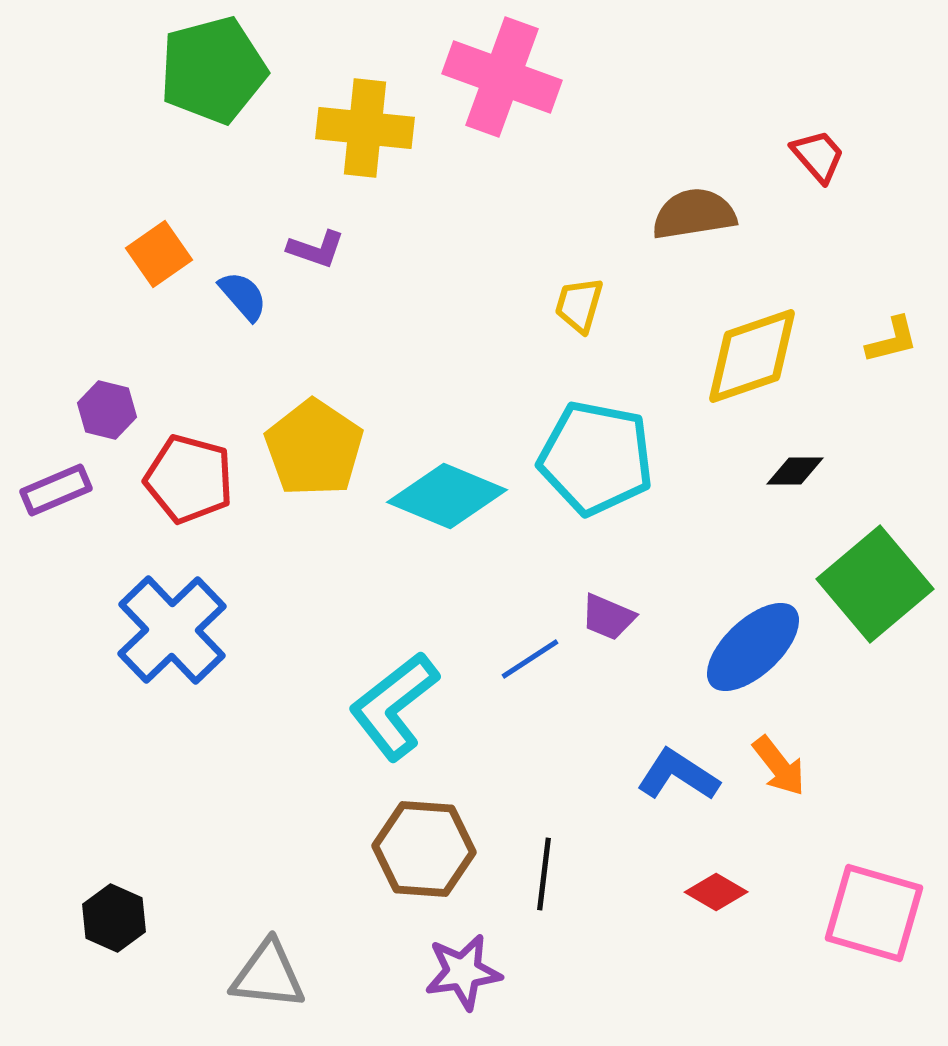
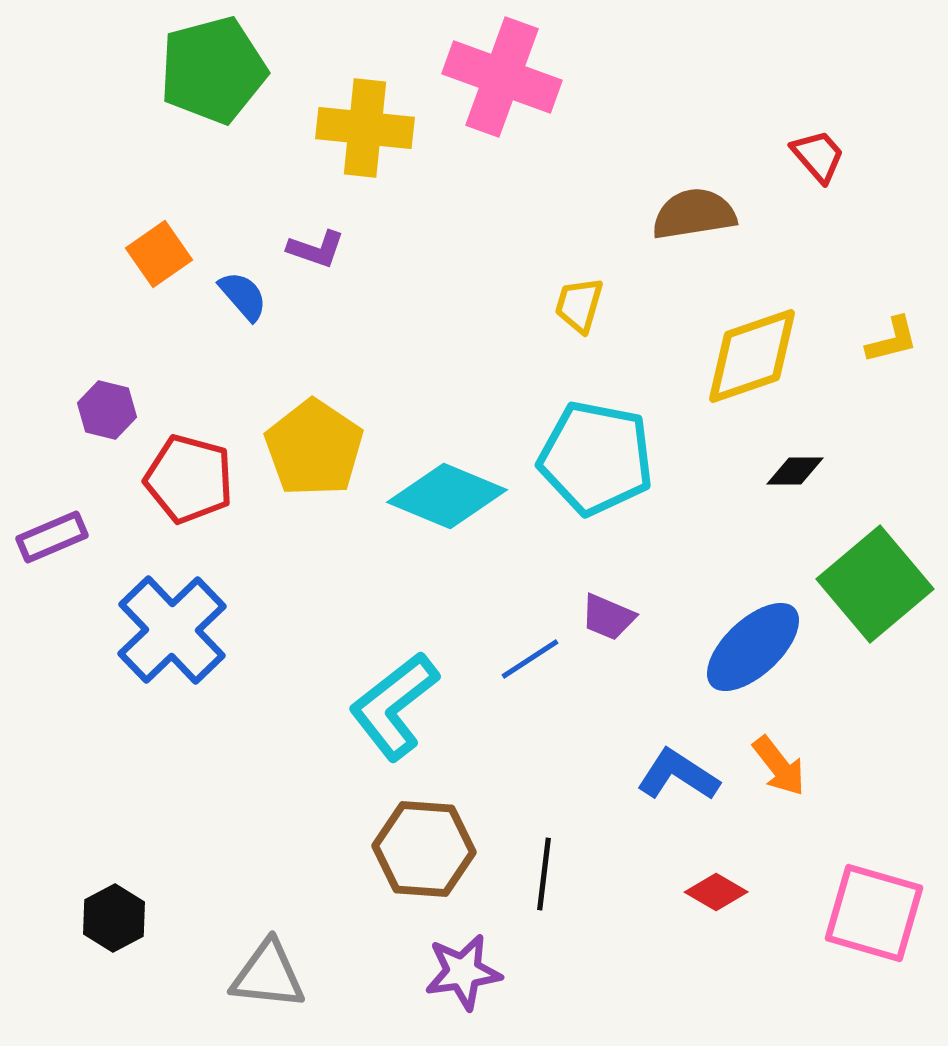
purple rectangle: moved 4 px left, 47 px down
black hexagon: rotated 8 degrees clockwise
